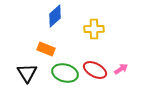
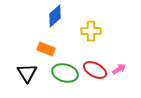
yellow cross: moved 3 px left, 2 px down
pink arrow: moved 2 px left
